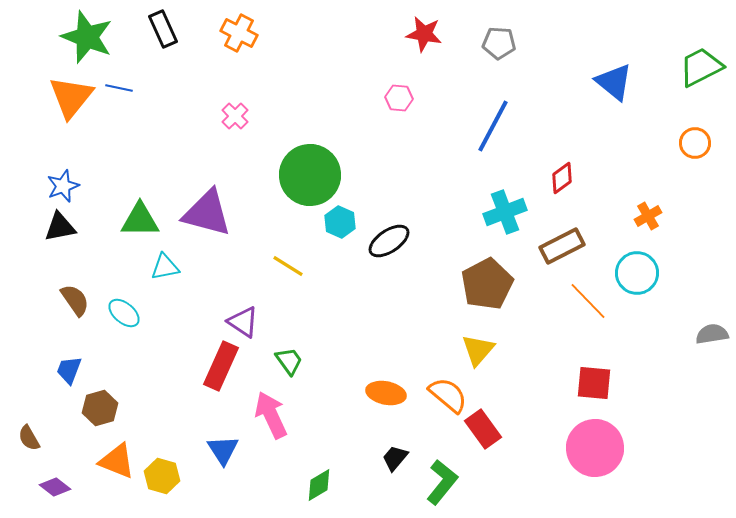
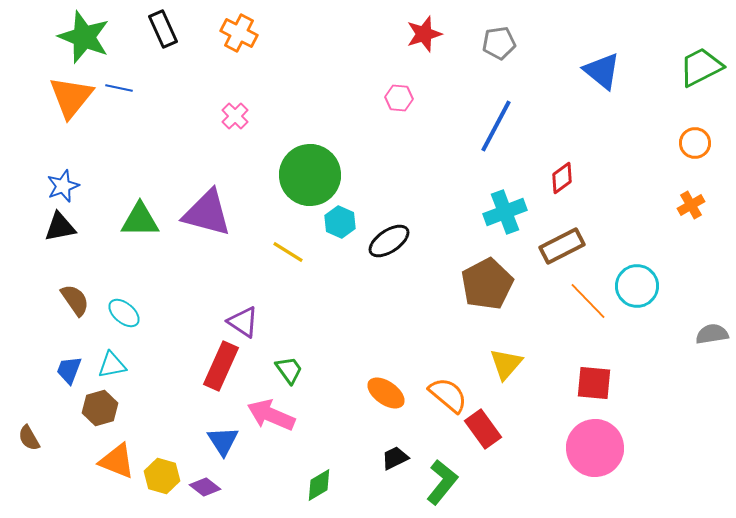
red star at (424, 34): rotated 27 degrees counterclockwise
green star at (87, 37): moved 3 px left
gray pentagon at (499, 43): rotated 12 degrees counterclockwise
blue triangle at (614, 82): moved 12 px left, 11 px up
blue line at (493, 126): moved 3 px right
orange cross at (648, 216): moved 43 px right, 11 px up
yellow line at (288, 266): moved 14 px up
cyan triangle at (165, 267): moved 53 px left, 98 px down
cyan circle at (637, 273): moved 13 px down
yellow triangle at (478, 350): moved 28 px right, 14 px down
green trapezoid at (289, 361): moved 9 px down
orange ellipse at (386, 393): rotated 24 degrees clockwise
pink arrow at (271, 415): rotated 42 degrees counterclockwise
blue triangle at (223, 450): moved 9 px up
black trapezoid at (395, 458): rotated 24 degrees clockwise
purple diamond at (55, 487): moved 150 px right
